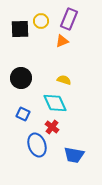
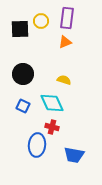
purple rectangle: moved 2 px left, 1 px up; rotated 15 degrees counterclockwise
orange triangle: moved 3 px right, 1 px down
black circle: moved 2 px right, 4 px up
cyan diamond: moved 3 px left
blue square: moved 8 px up
red cross: rotated 24 degrees counterclockwise
blue ellipse: rotated 25 degrees clockwise
